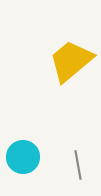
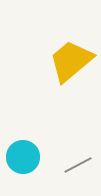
gray line: rotated 72 degrees clockwise
